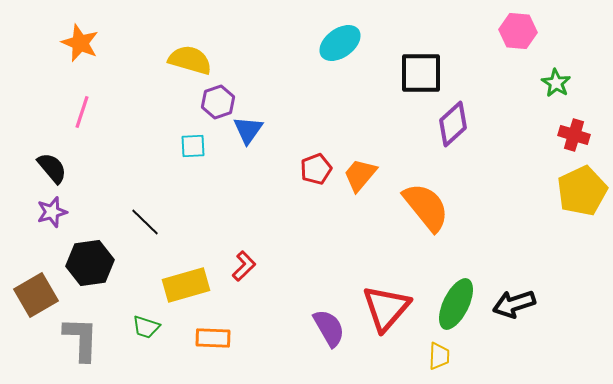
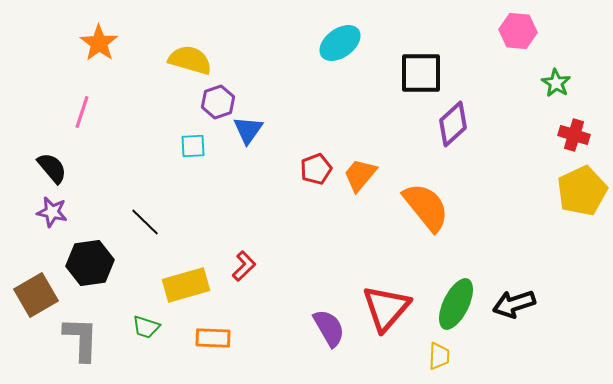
orange star: moved 19 px right; rotated 12 degrees clockwise
purple star: rotated 28 degrees clockwise
